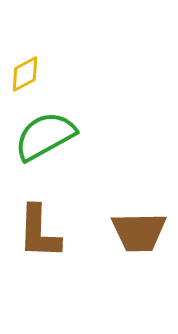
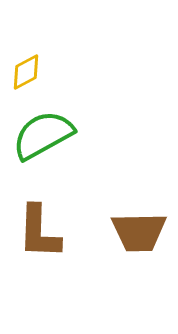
yellow diamond: moved 1 px right, 2 px up
green semicircle: moved 2 px left, 1 px up
